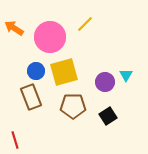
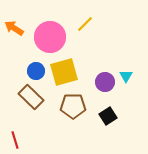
cyan triangle: moved 1 px down
brown rectangle: rotated 25 degrees counterclockwise
